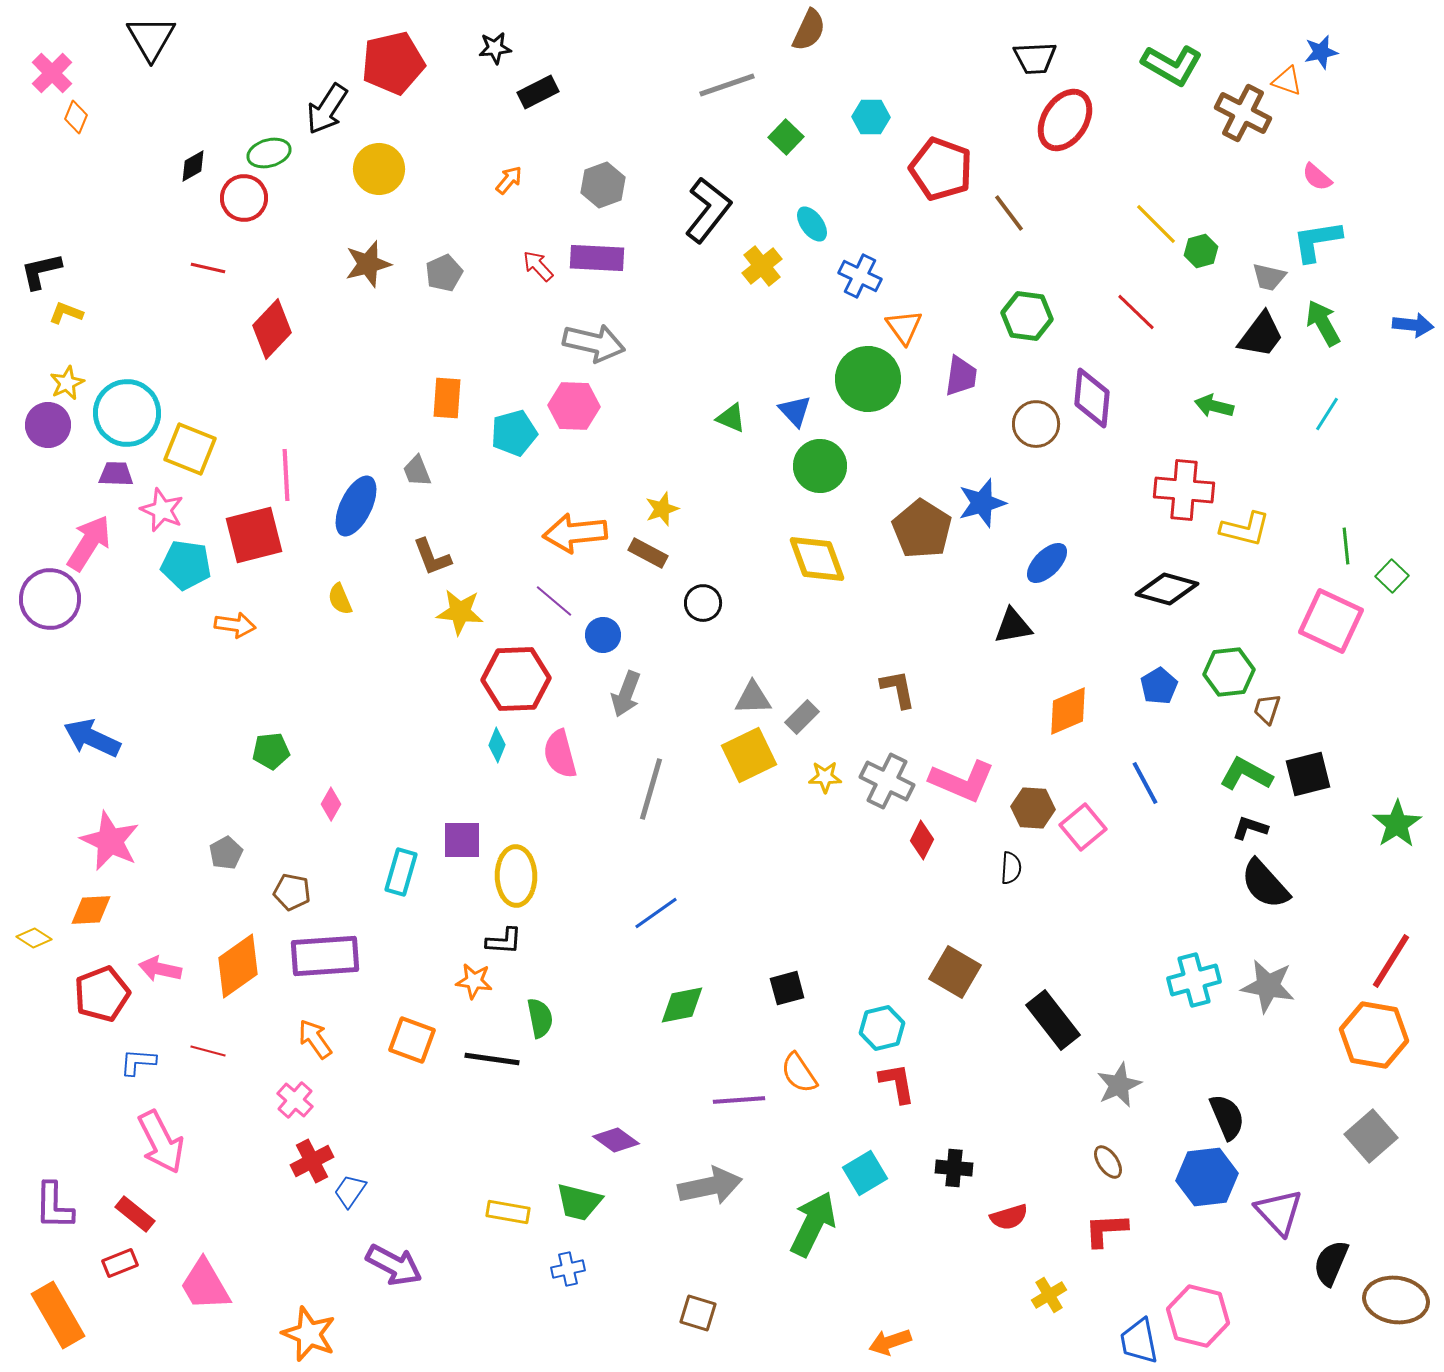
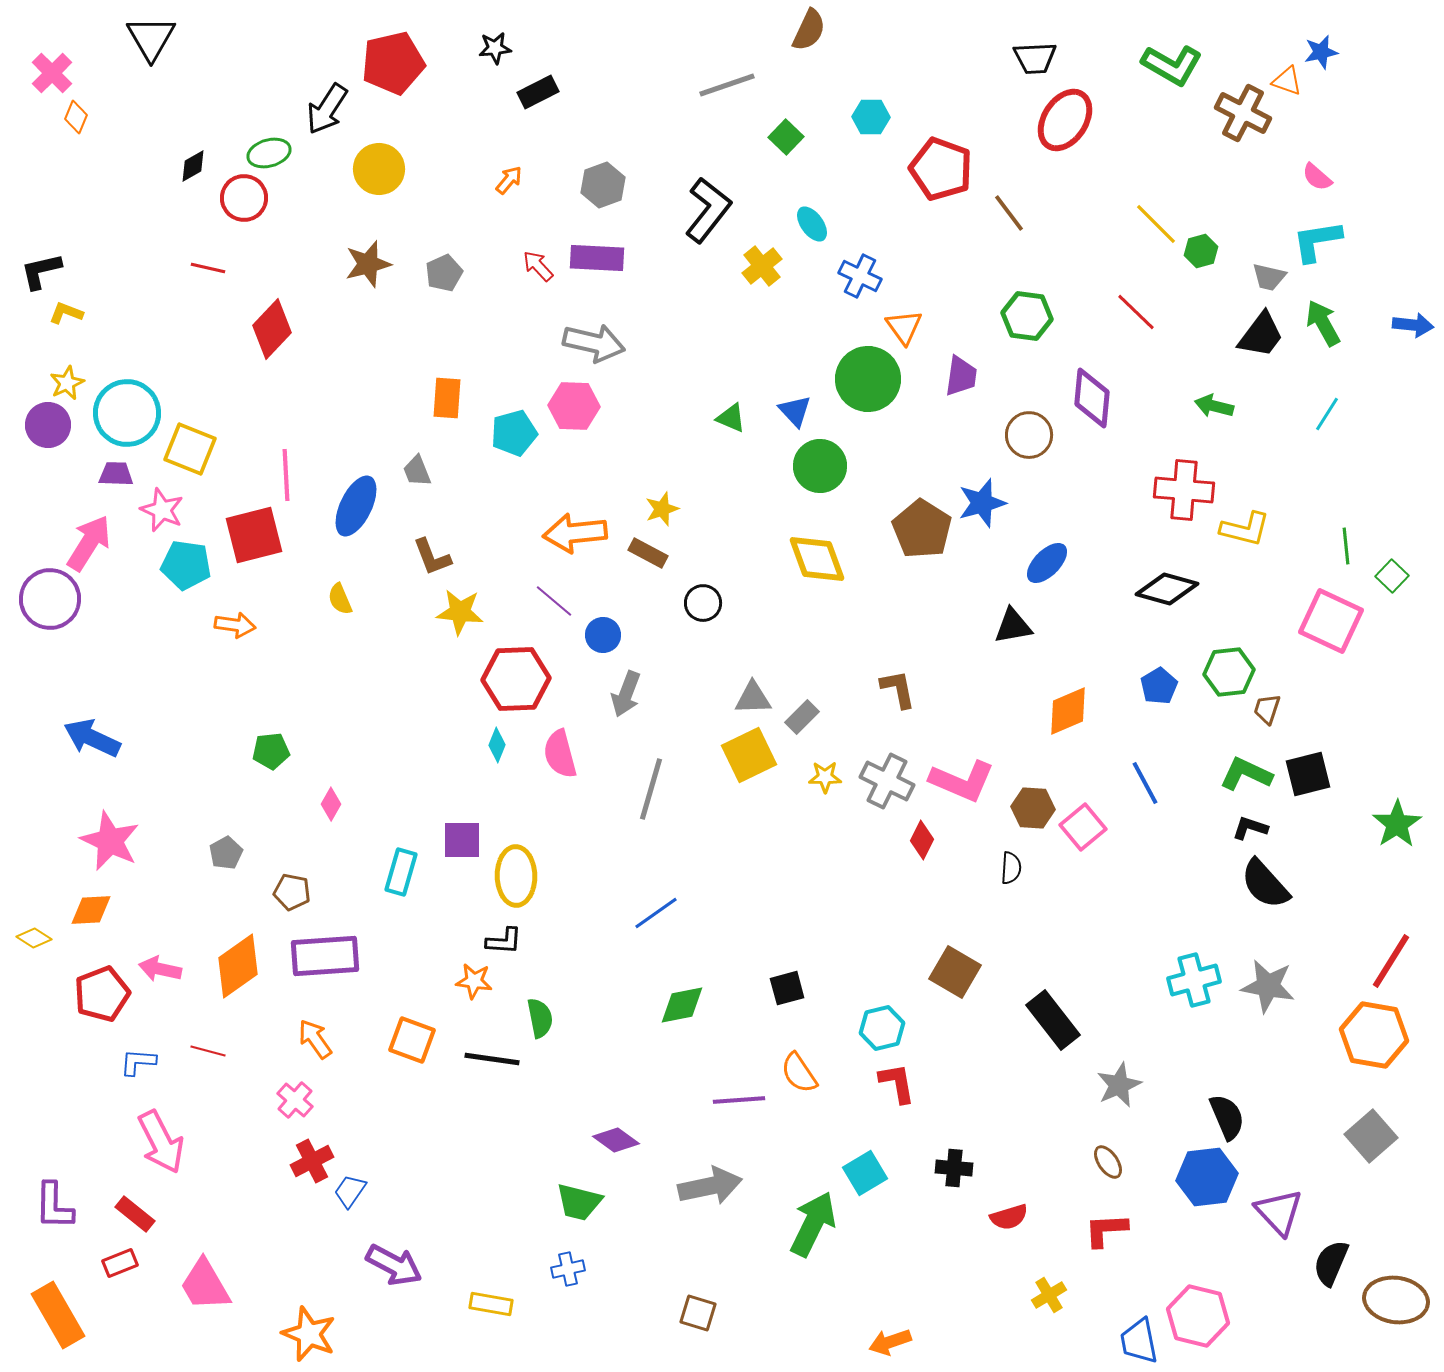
brown circle at (1036, 424): moved 7 px left, 11 px down
green L-shape at (1246, 774): rotated 4 degrees counterclockwise
yellow rectangle at (508, 1212): moved 17 px left, 92 px down
